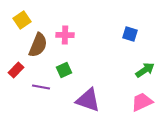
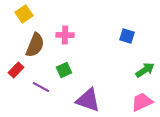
yellow square: moved 2 px right, 6 px up
blue square: moved 3 px left, 2 px down
brown semicircle: moved 3 px left
purple line: rotated 18 degrees clockwise
